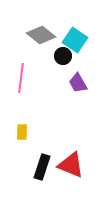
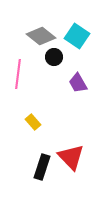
gray diamond: moved 1 px down
cyan square: moved 2 px right, 4 px up
black circle: moved 9 px left, 1 px down
pink line: moved 3 px left, 4 px up
yellow rectangle: moved 11 px right, 10 px up; rotated 42 degrees counterclockwise
red triangle: moved 8 px up; rotated 24 degrees clockwise
